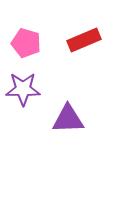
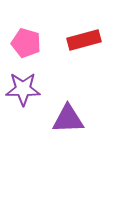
red rectangle: rotated 8 degrees clockwise
